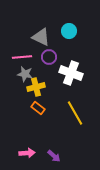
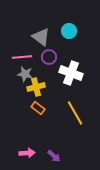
gray triangle: rotated 12 degrees clockwise
